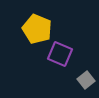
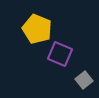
gray square: moved 2 px left
